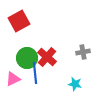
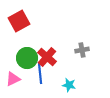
gray cross: moved 1 px left, 2 px up
blue line: moved 5 px right
cyan star: moved 6 px left, 1 px down
